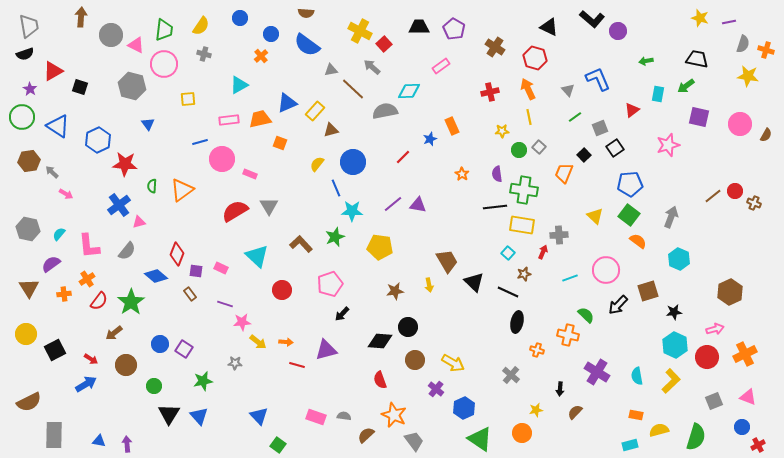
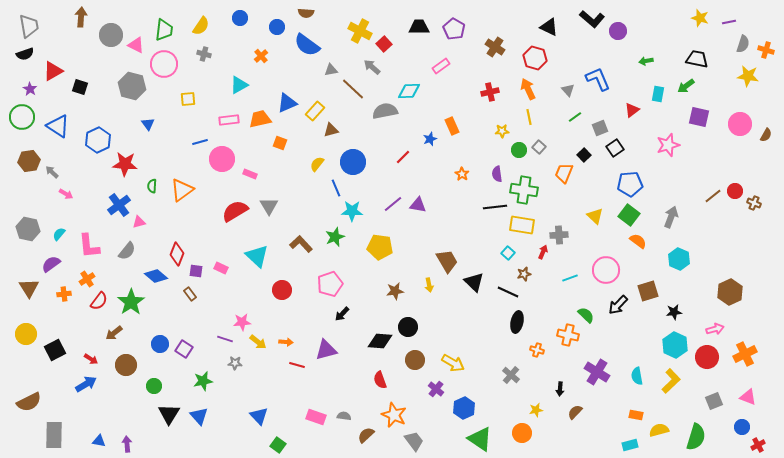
blue circle at (271, 34): moved 6 px right, 7 px up
purple line at (225, 304): moved 35 px down
